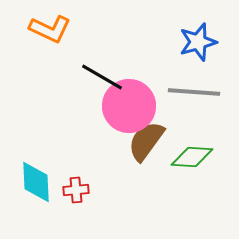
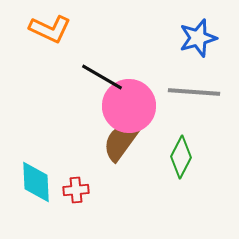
blue star: moved 4 px up
brown semicircle: moved 25 px left
green diamond: moved 11 px left; rotated 66 degrees counterclockwise
